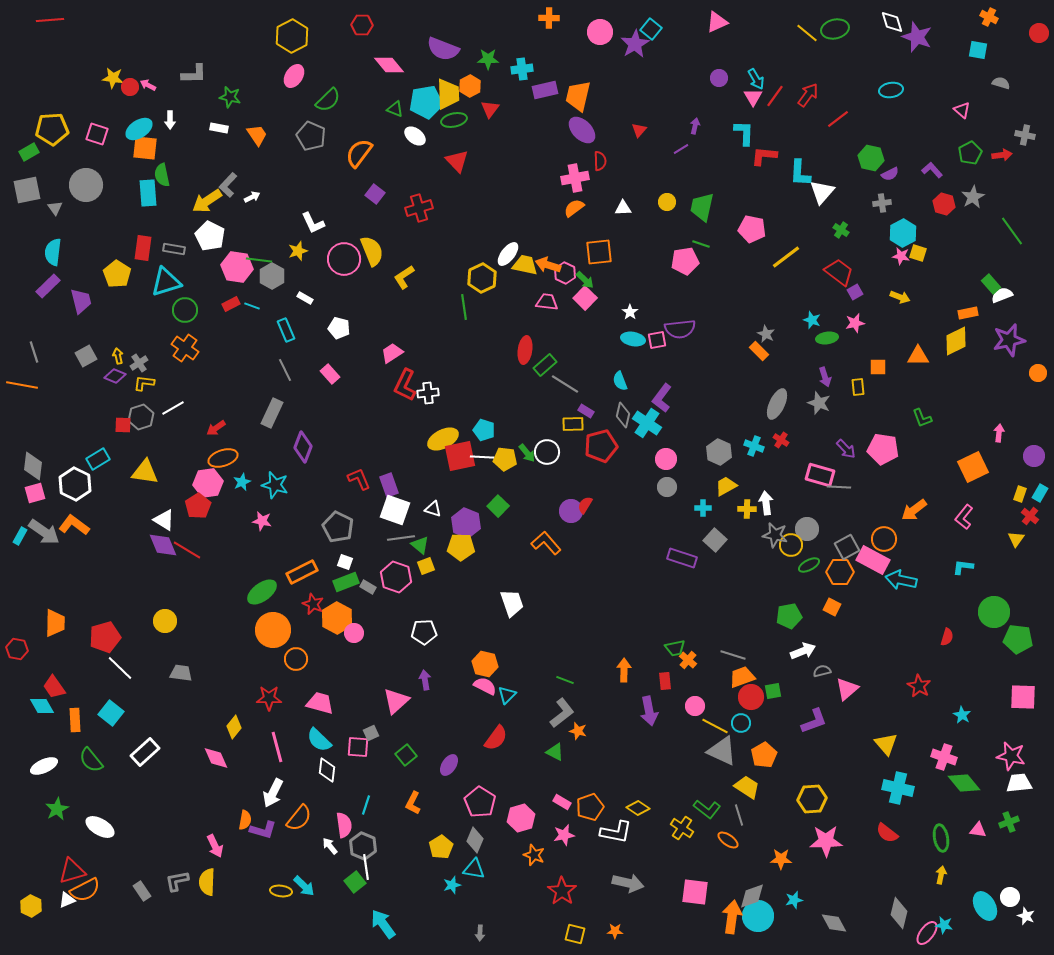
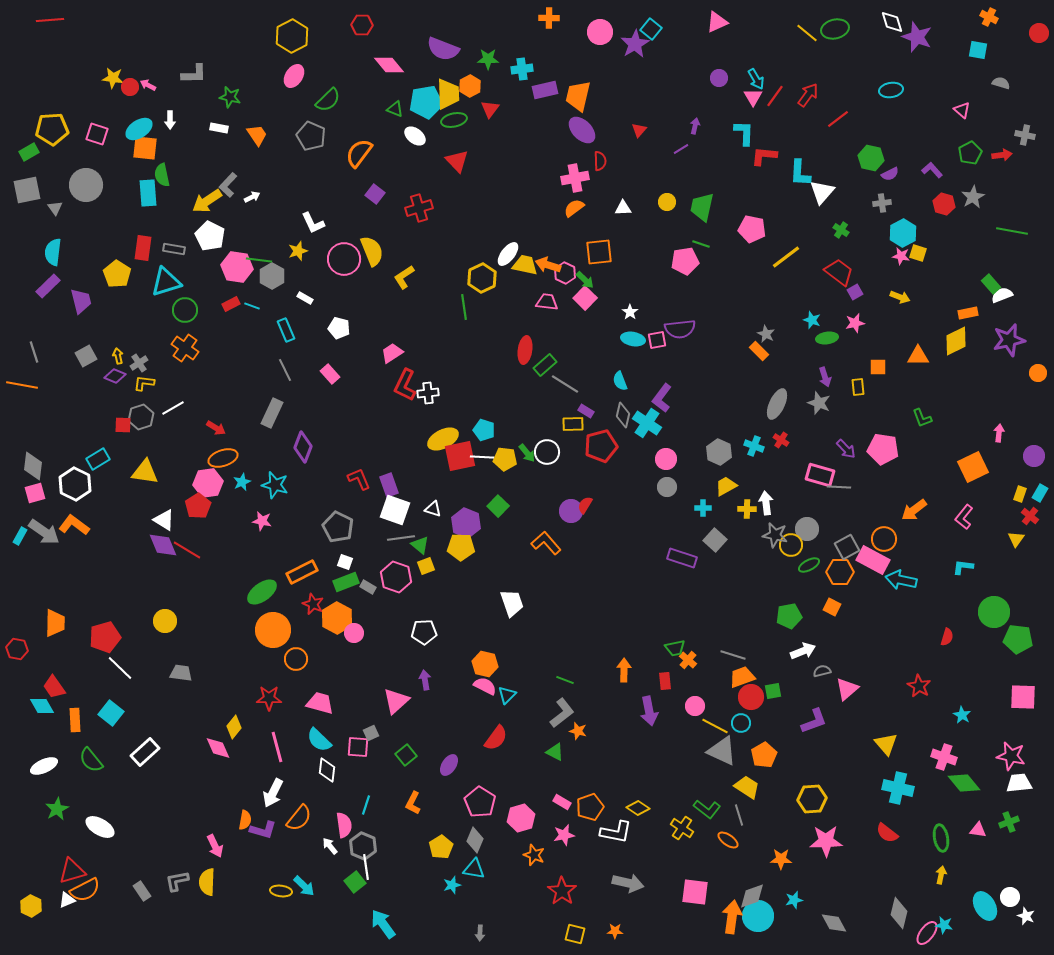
green line at (1012, 231): rotated 44 degrees counterclockwise
red arrow at (216, 428): rotated 114 degrees counterclockwise
pink diamond at (216, 758): moved 2 px right, 10 px up
